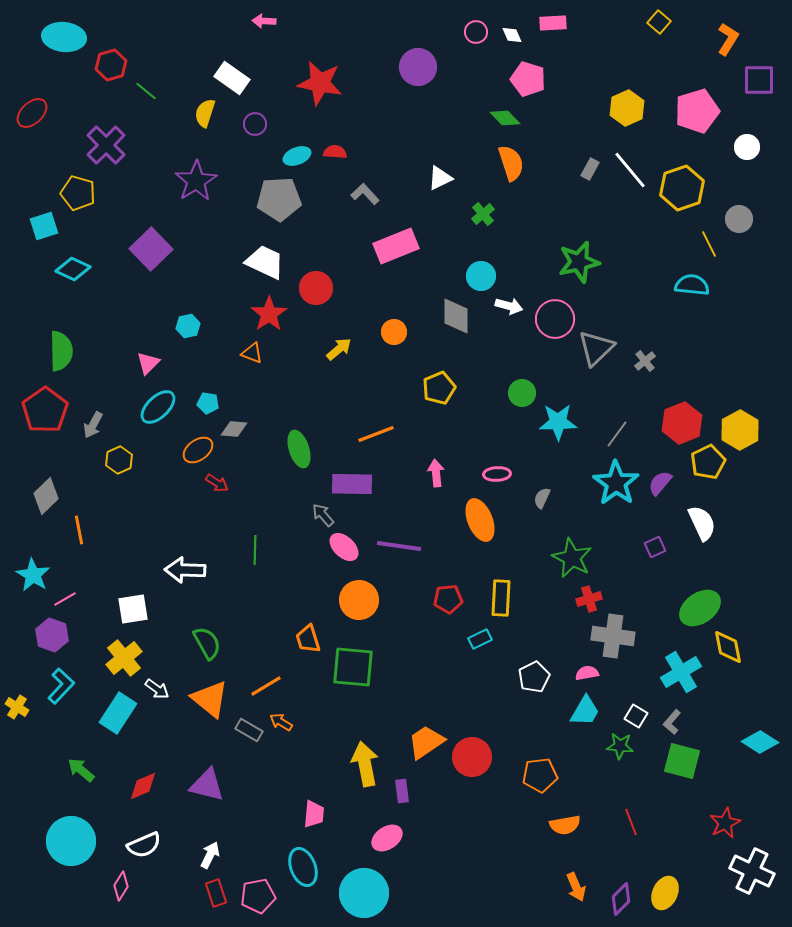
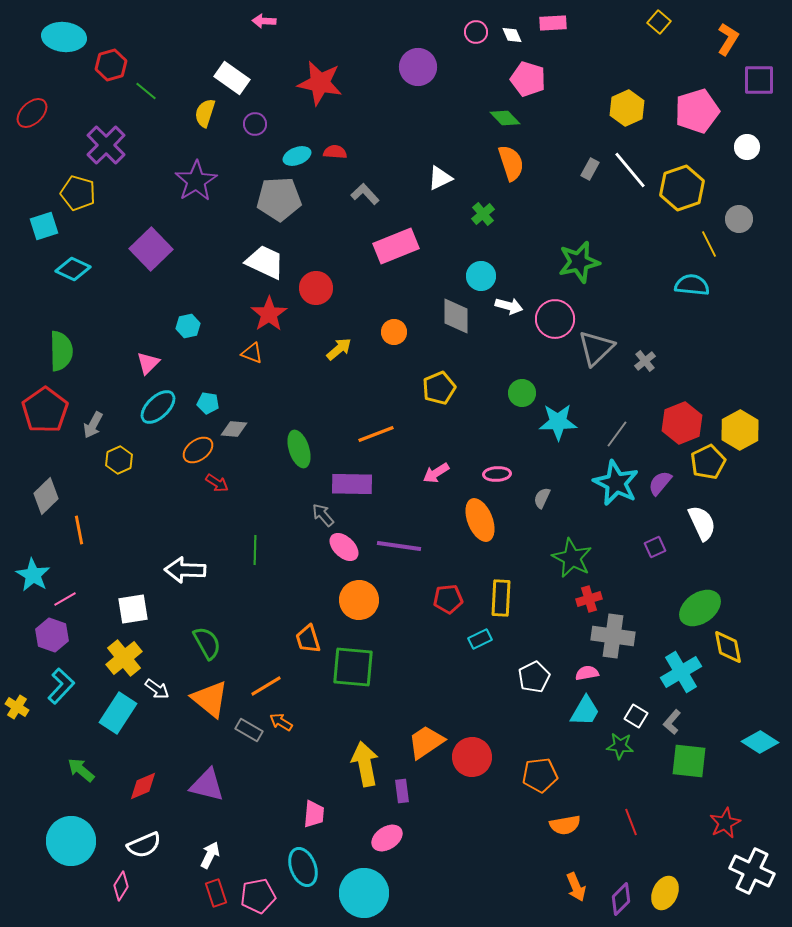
pink arrow at (436, 473): rotated 116 degrees counterclockwise
cyan star at (616, 483): rotated 9 degrees counterclockwise
green square at (682, 761): moved 7 px right; rotated 9 degrees counterclockwise
